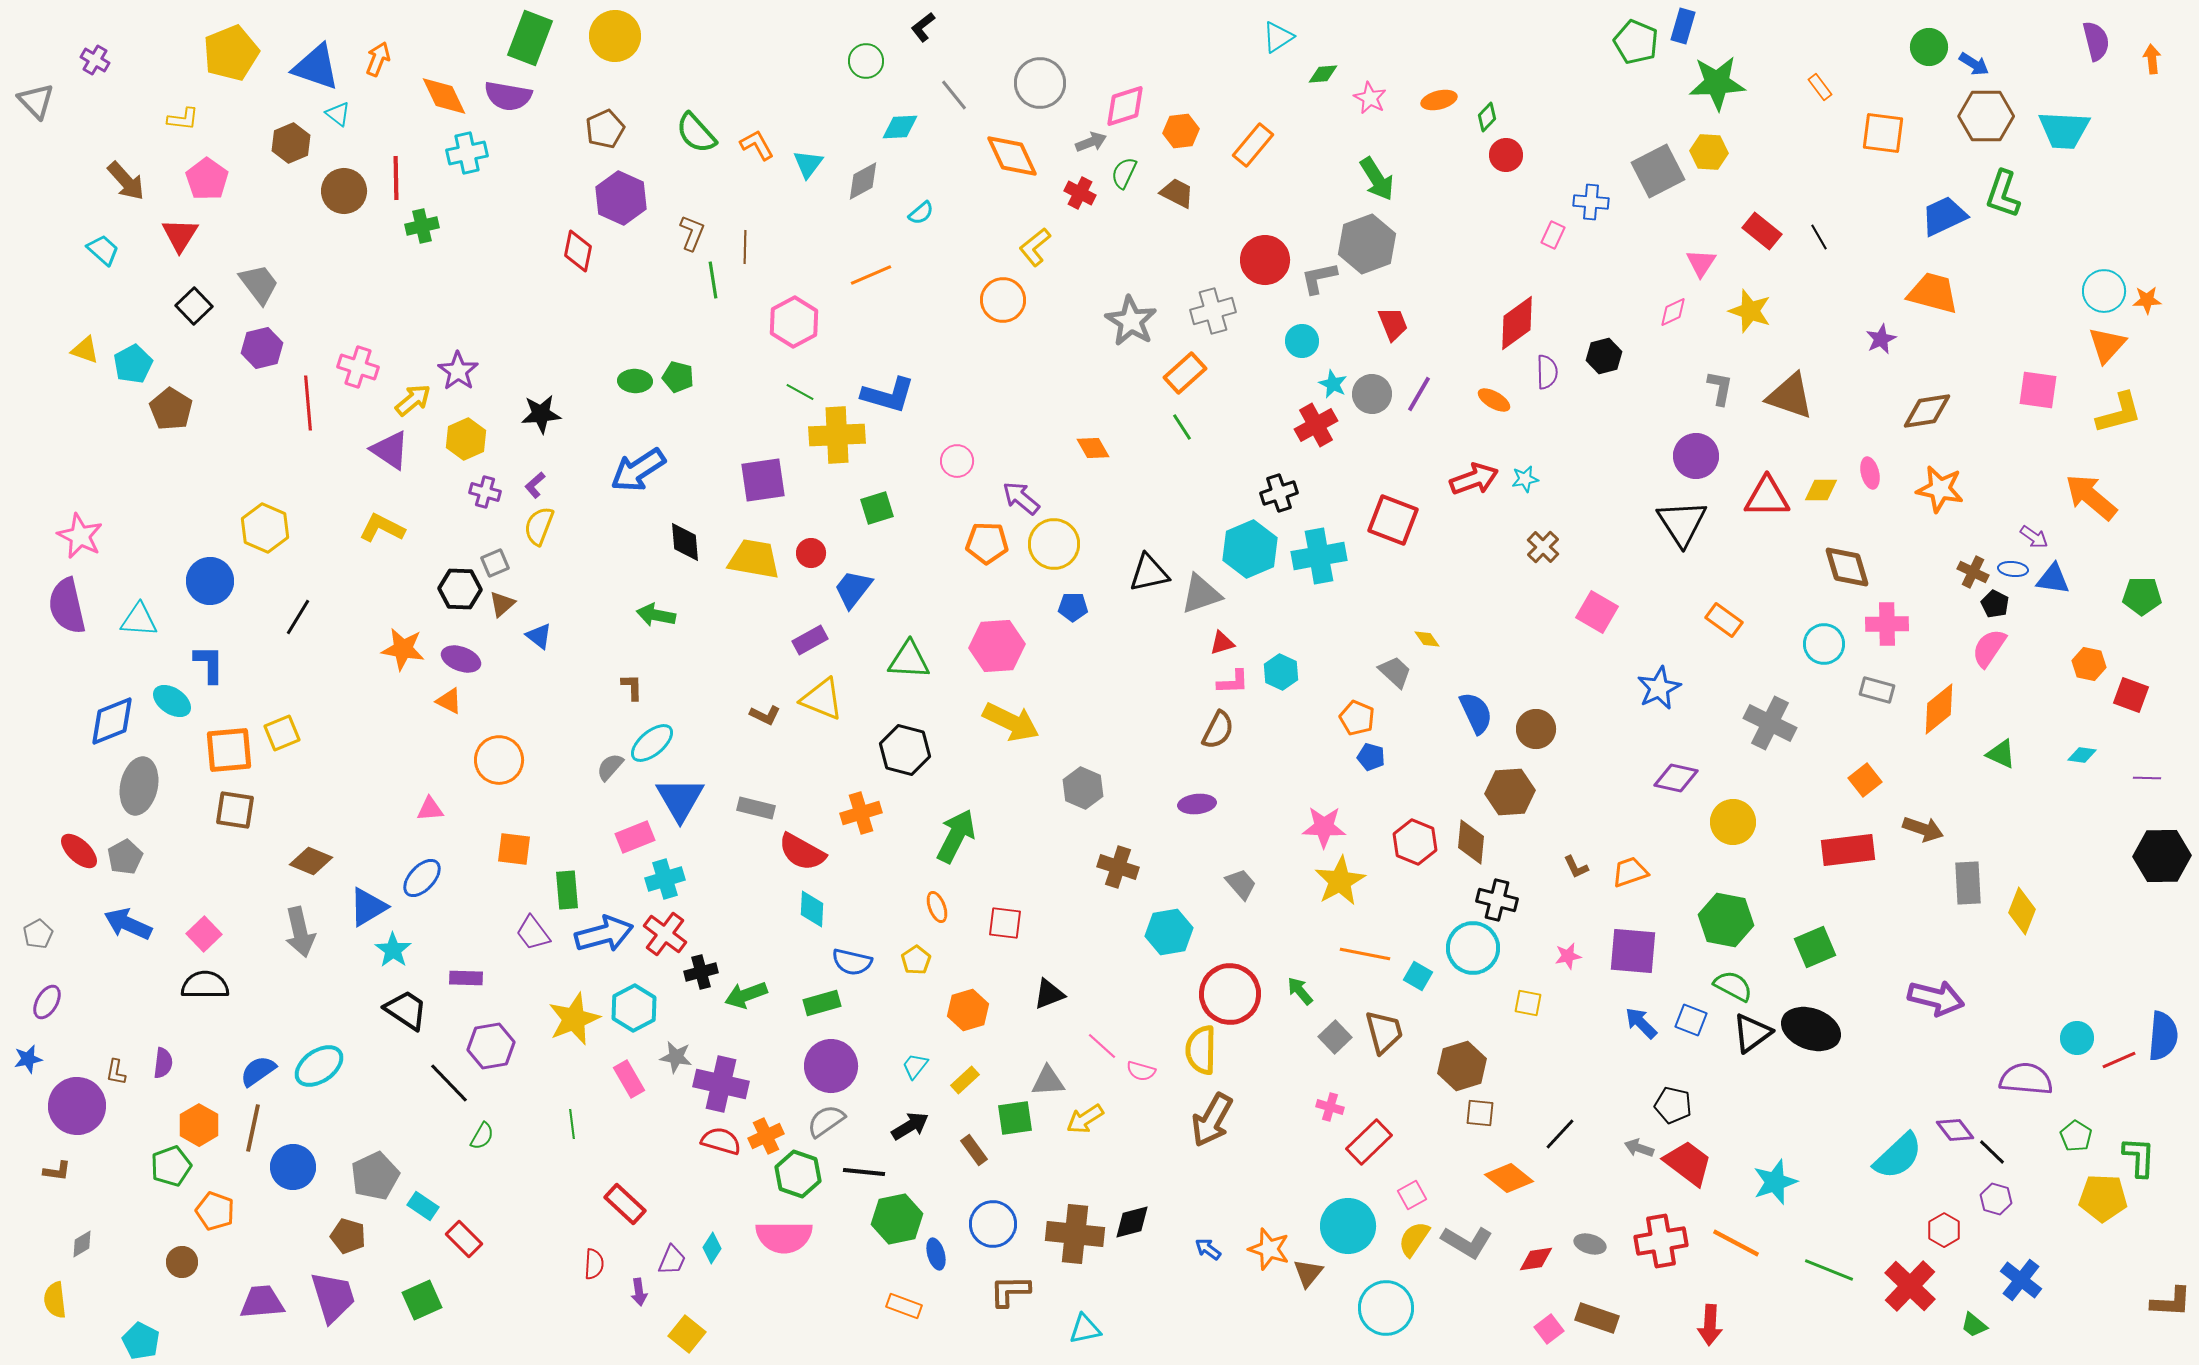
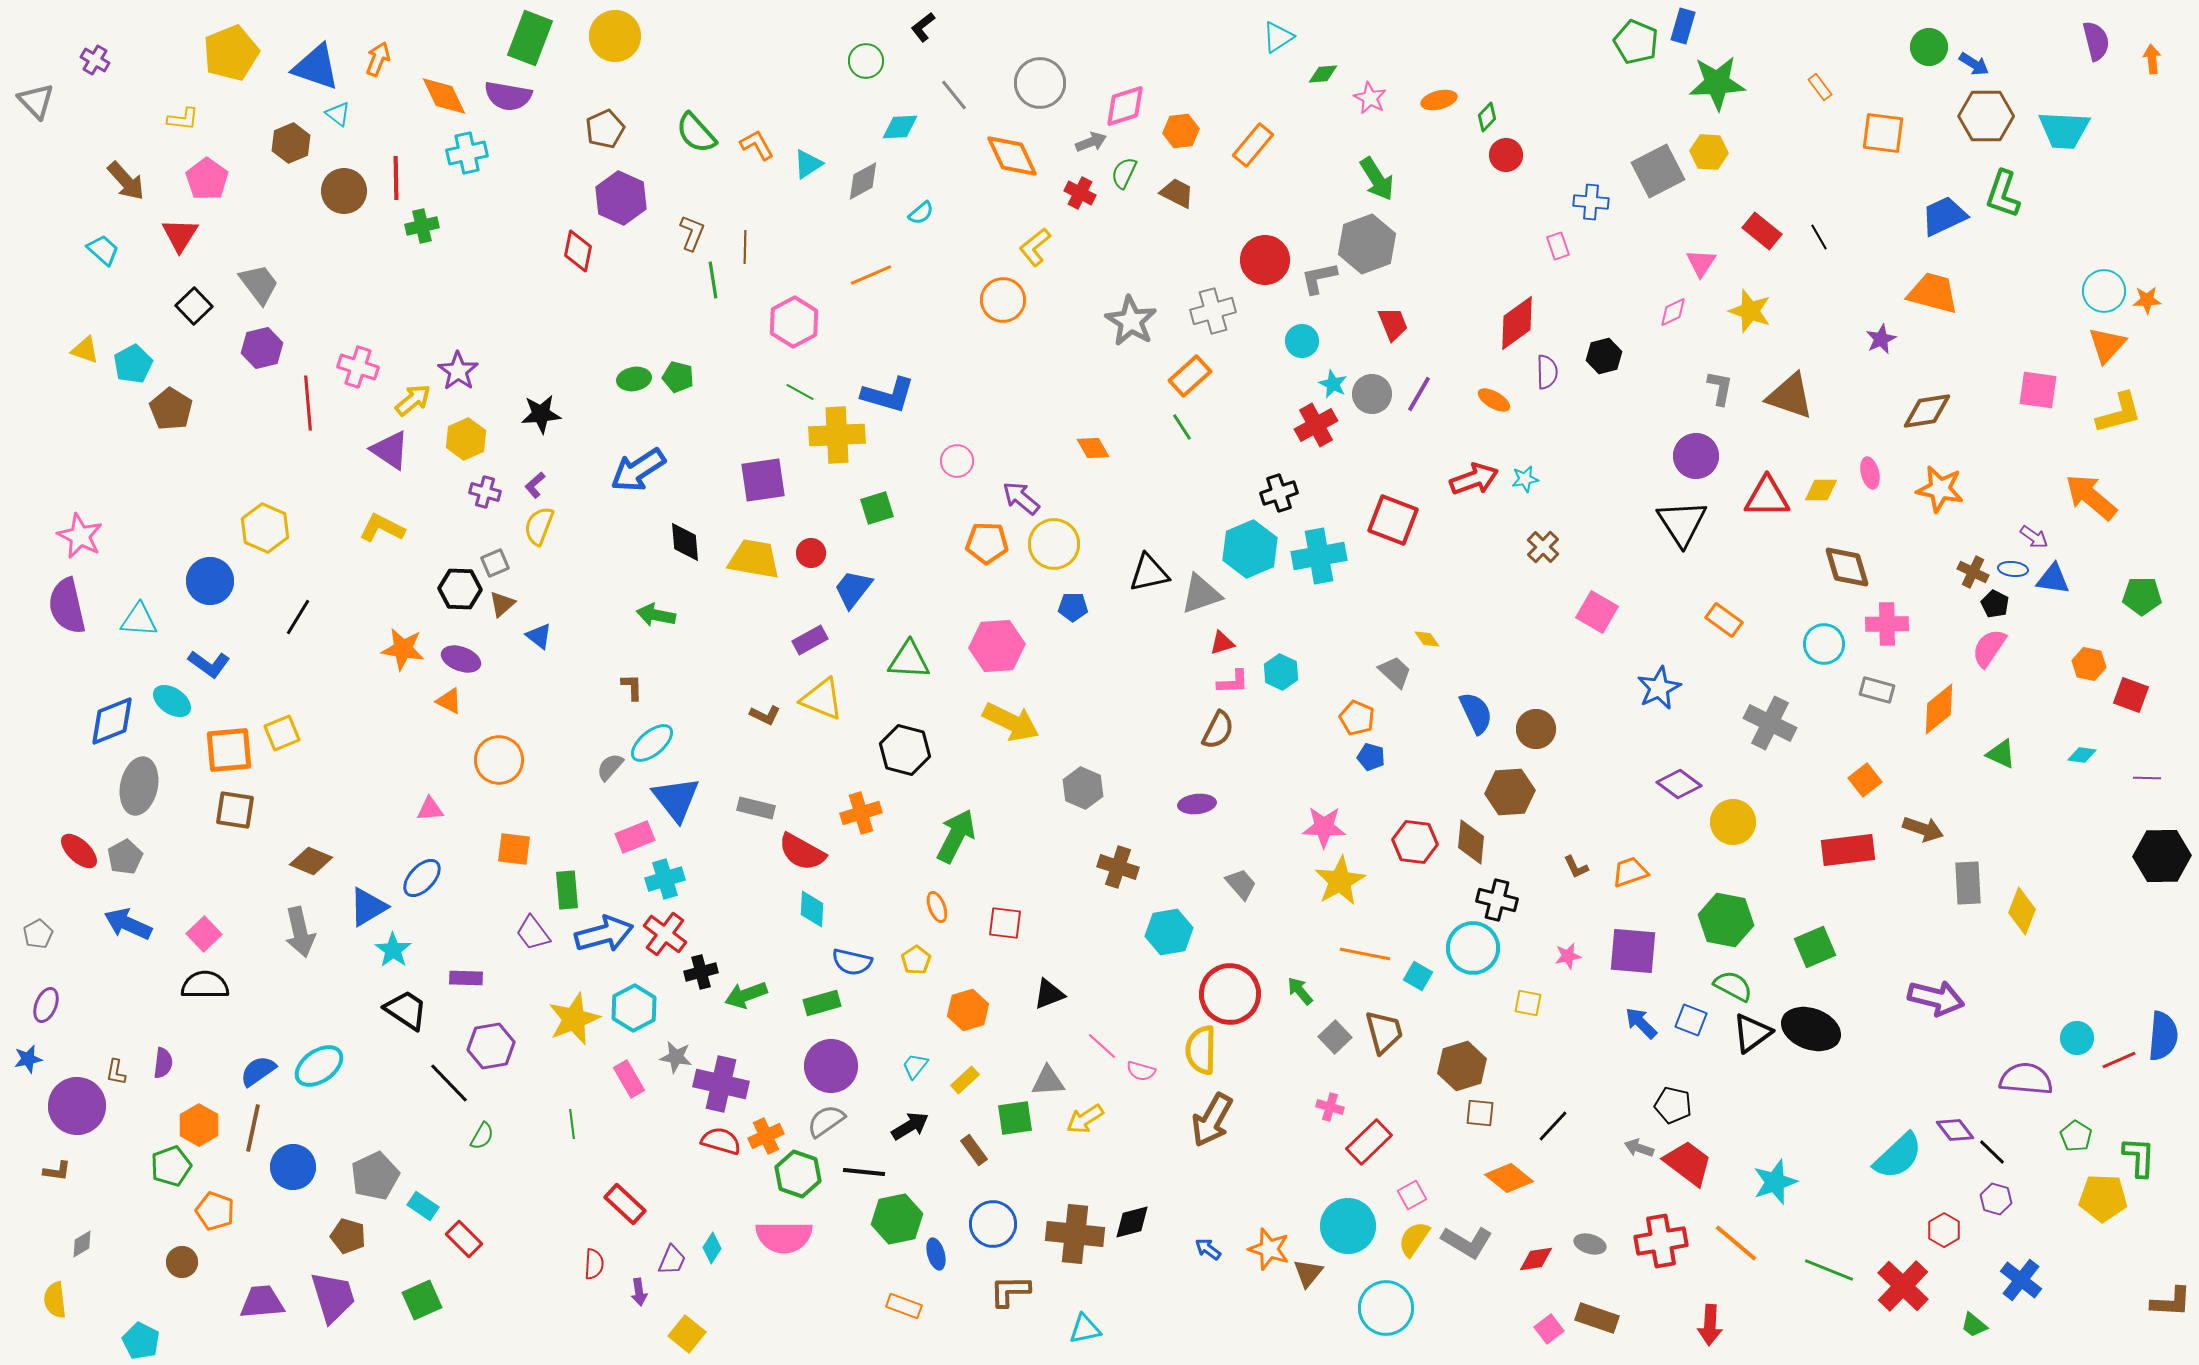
cyan triangle at (808, 164): rotated 20 degrees clockwise
pink rectangle at (1553, 235): moved 5 px right, 11 px down; rotated 44 degrees counterclockwise
orange rectangle at (1185, 373): moved 5 px right, 3 px down
green ellipse at (635, 381): moved 1 px left, 2 px up; rotated 12 degrees counterclockwise
blue L-shape at (209, 664): rotated 126 degrees clockwise
purple diamond at (1676, 778): moved 3 px right, 6 px down; rotated 24 degrees clockwise
blue triangle at (680, 799): moved 4 px left; rotated 8 degrees counterclockwise
red hexagon at (1415, 842): rotated 15 degrees counterclockwise
purple ellipse at (47, 1002): moved 1 px left, 3 px down; rotated 8 degrees counterclockwise
black line at (1560, 1134): moved 7 px left, 8 px up
orange line at (1736, 1243): rotated 12 degrees clockwise
red cross at (1910, 1286): moved 7 px left
